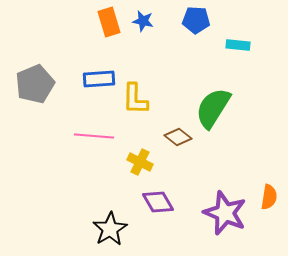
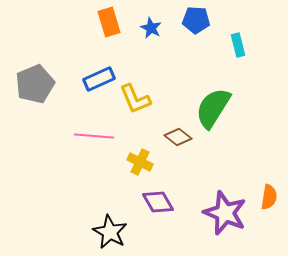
blue star: moved 8 px right, 7 px down; rotated 15 degrees clockwise
cyan rectangle: rotated 70 degrees clockwise
blue rectangle: rotated 20 degrees counterclockwise
yellow L-shape: rotated 24 degrees counterclockwise
black star: moved 3 px down; rotated 12 degrees counterclockwise
